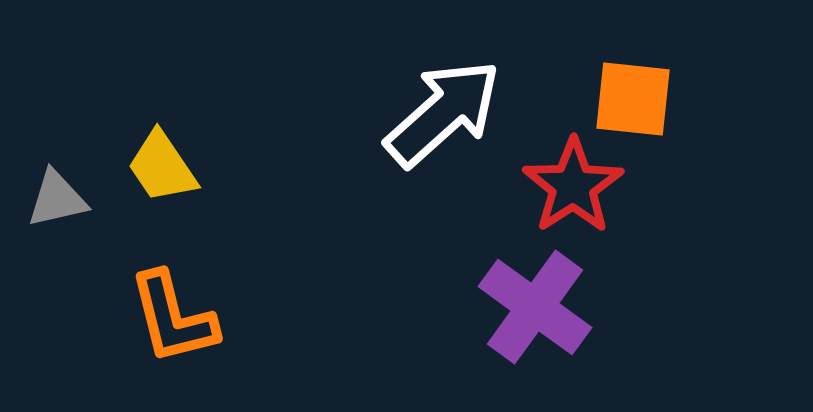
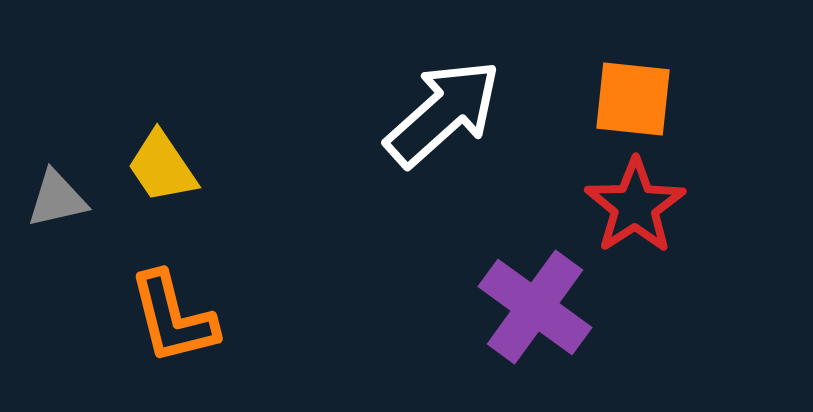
red star: moved 62 px right, 20 px down
